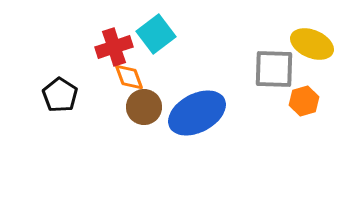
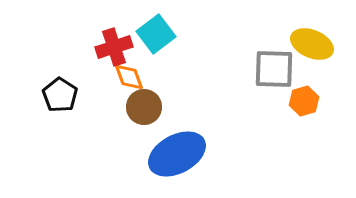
blue ellipse: moved 20 px left, 41 px down
